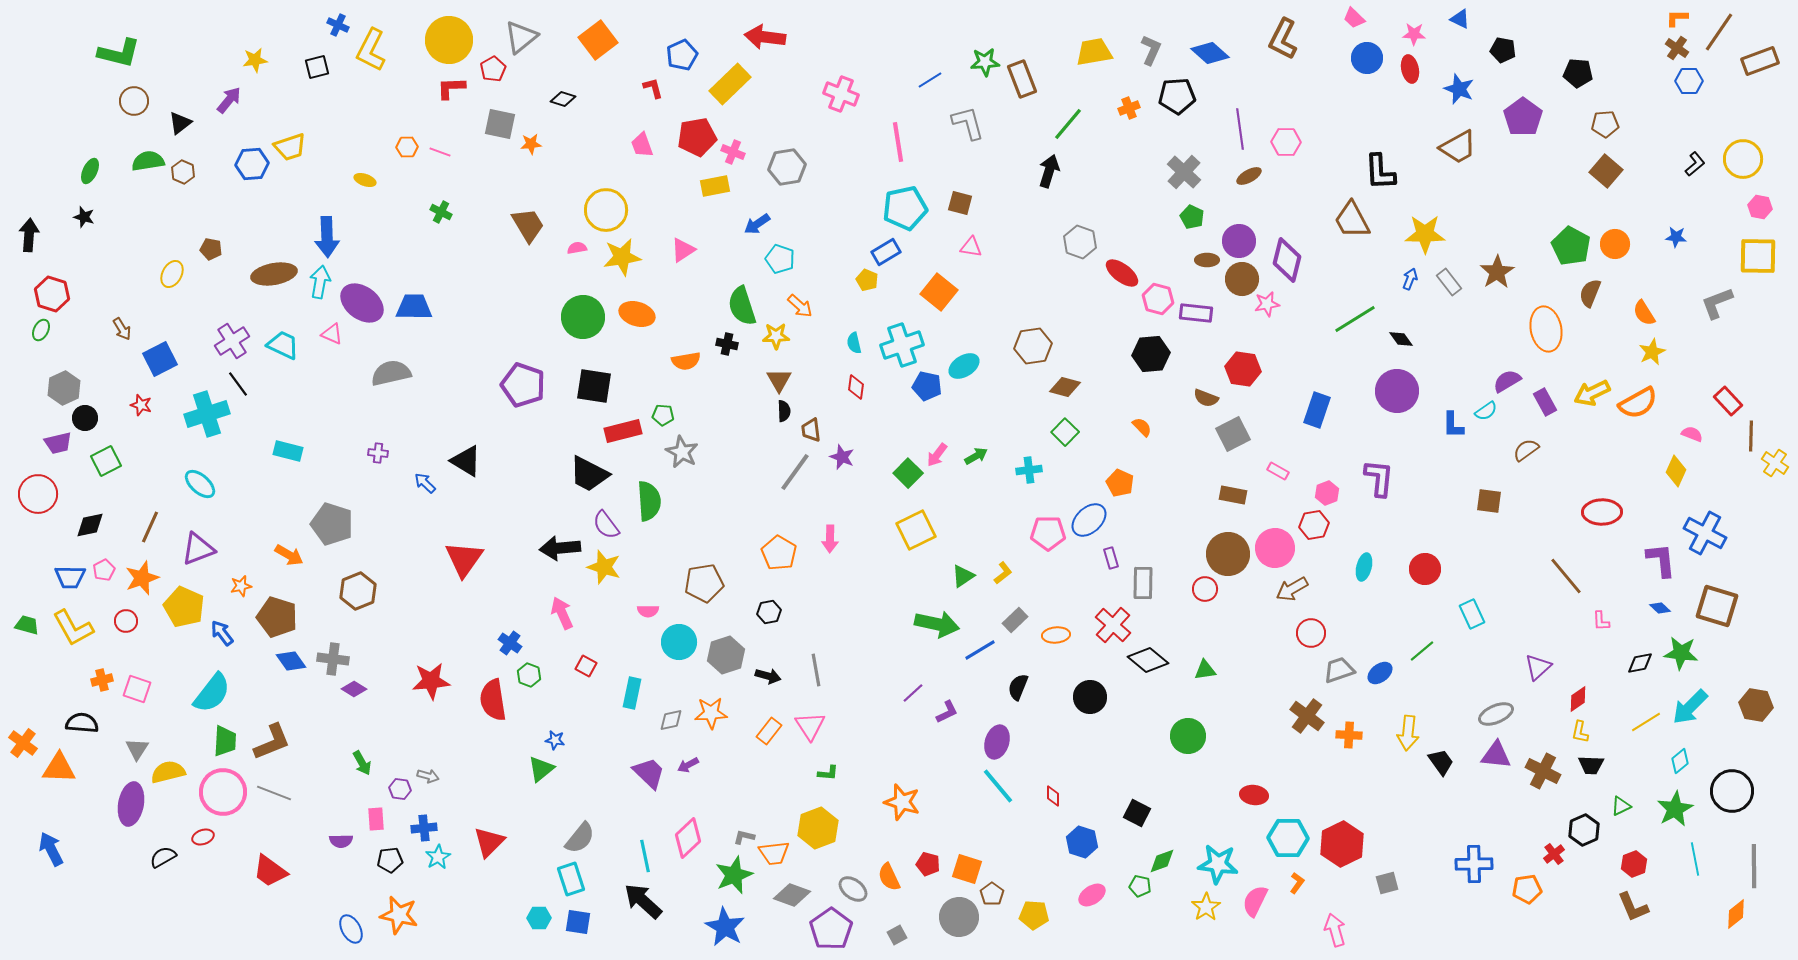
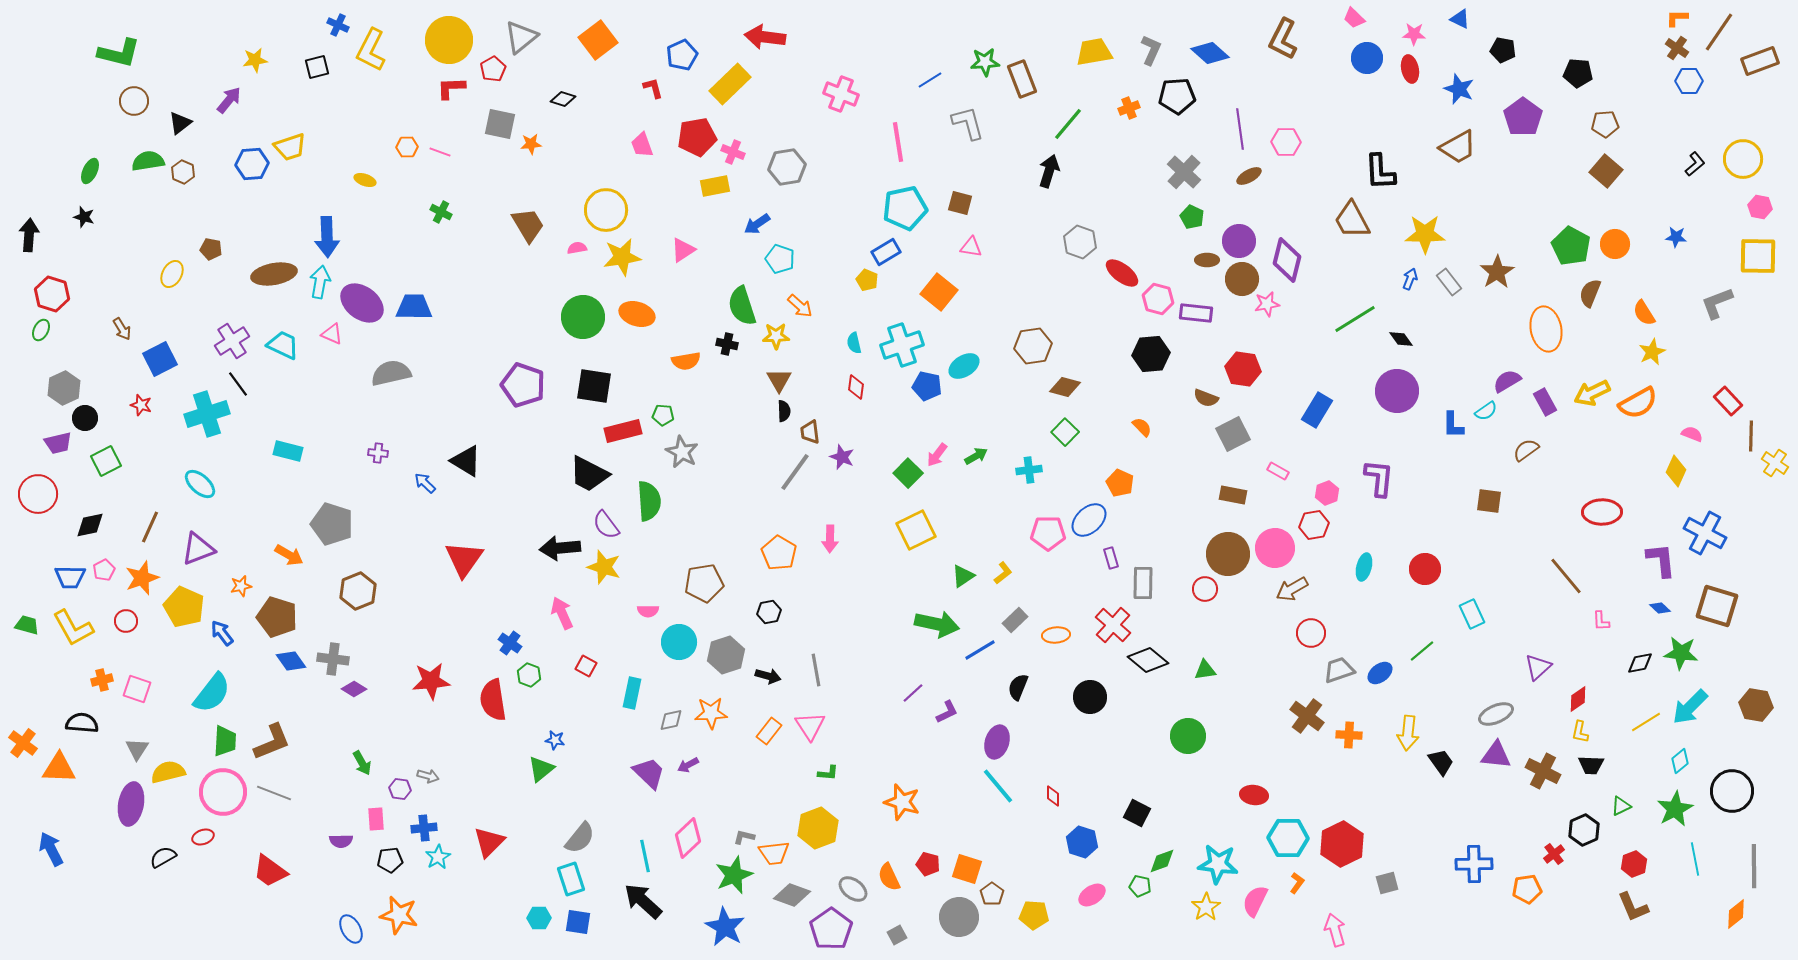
blue rectangle at (1317, 410): rotated 12 degrees clockwise
brown trapezoid at (811, 430): moved 1 px left, 2 px down
